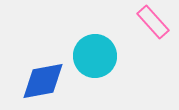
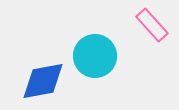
pink rectangle: moved 1 px left, 3 px down
